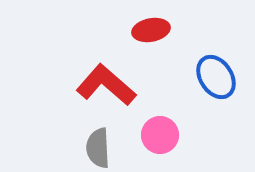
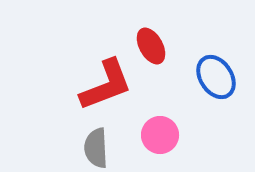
red ellipse: moved 16 px down; rotated 72 degrees clockwise
red L-shape: rotated 118 degrees clockwise
gray semicircle: moved 2 px left
